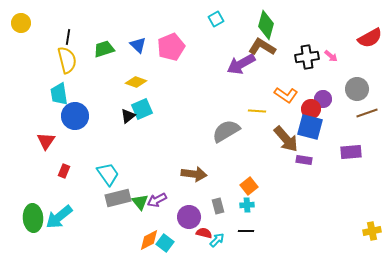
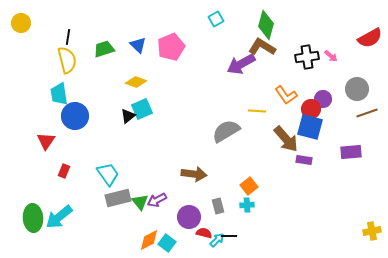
orange L-shape at (286, 95): rotated 20 degrees clockwise
black line at (246, 231): moved 17 px left, 5 px down
cyan square at (165, 243): moved 2 px right
